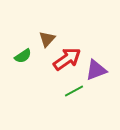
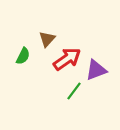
green semicircle: rotated 30 degrees counterclockwise
green line: rotated 24 degrees counterclockwise
